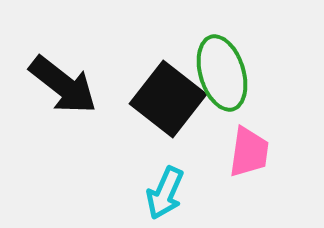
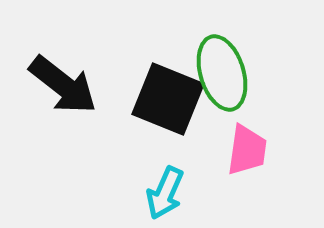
black square: rotated 16 degrees counterclockwise
pink trapezoid: moved 2 px left, 2 px up
